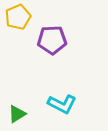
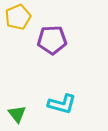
cyan L-shape: rotated 12 degrees counterclockwise
green triangle: rotated 36 degrees counterclockwise
